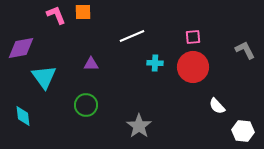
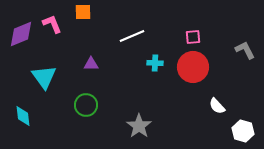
pink L-shape: moved 4 px left, 9 px down
purple diamond: moved 14 px up; rotated 12 degrees counterclockwise
white hexagon: rotated 10 degrees clockwise
